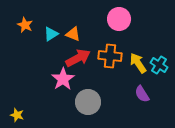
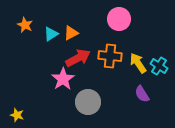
orange triangle: moved 2 px left, 1 px up; rotated 49 degrees counterclockwise
cyan cross: moved 1 px down
